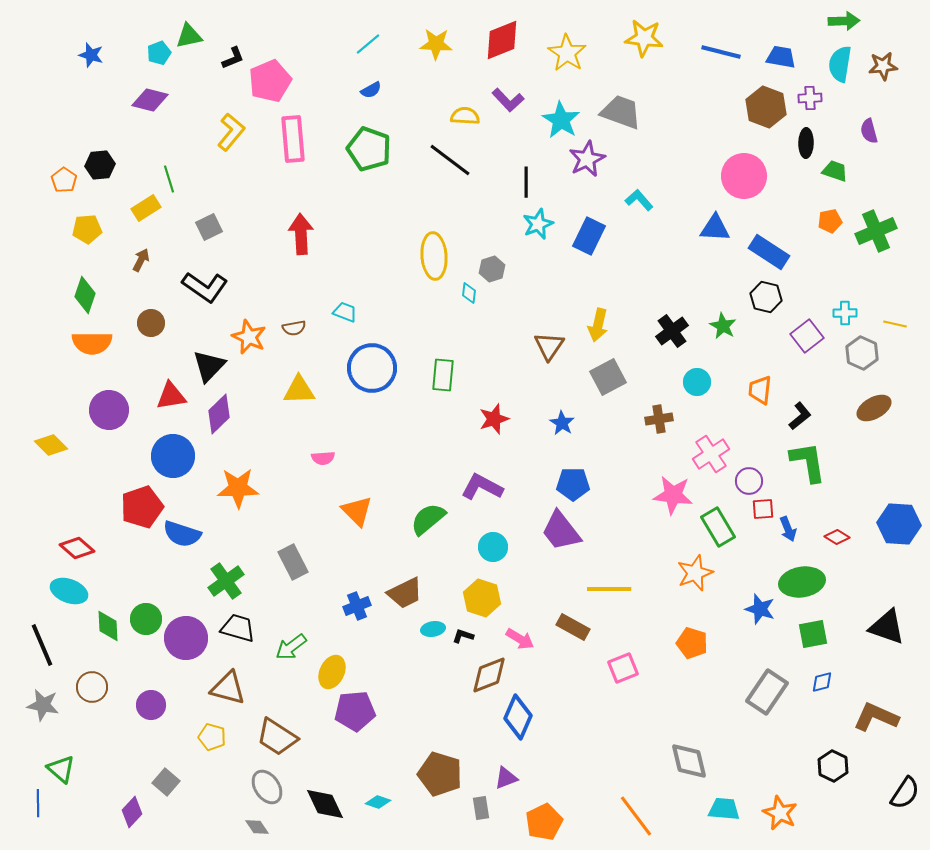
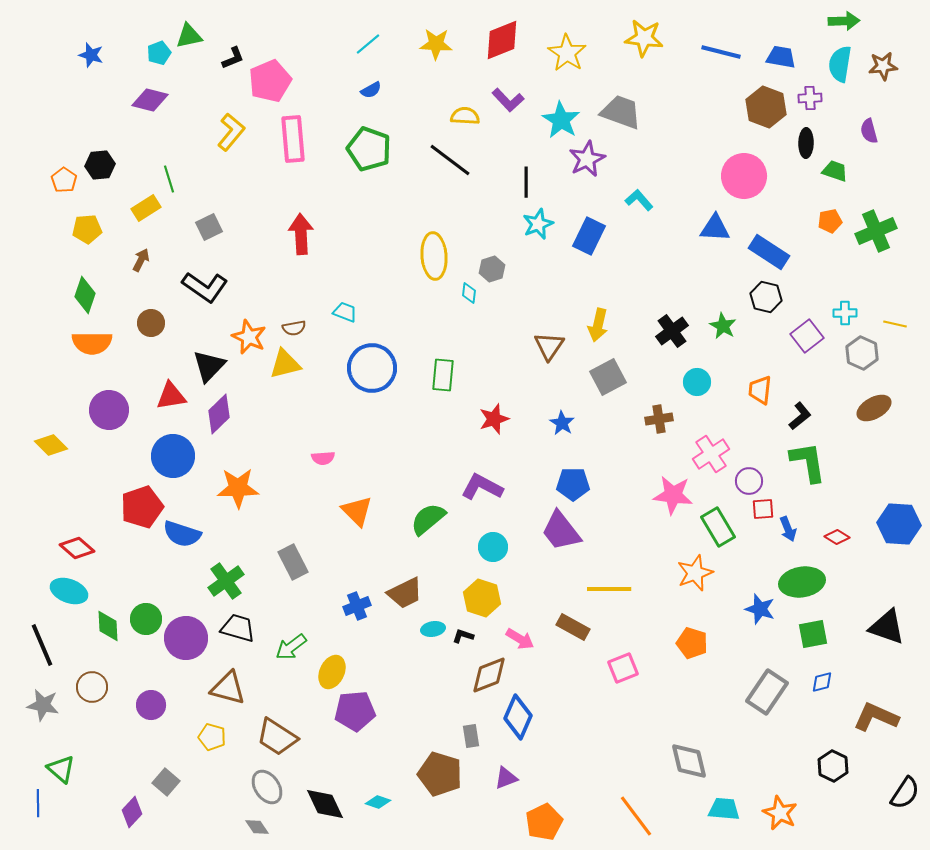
yellow triangle at (299, 390): moved 14 px left, 26 px up; rotated 12 degrees counterclockwise
gray rectangle at (481, 808): moved 10 px left, 72 px up
